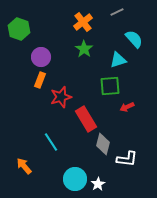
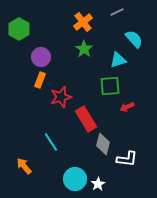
green hexagon: rotated 10 degrees clockwise
